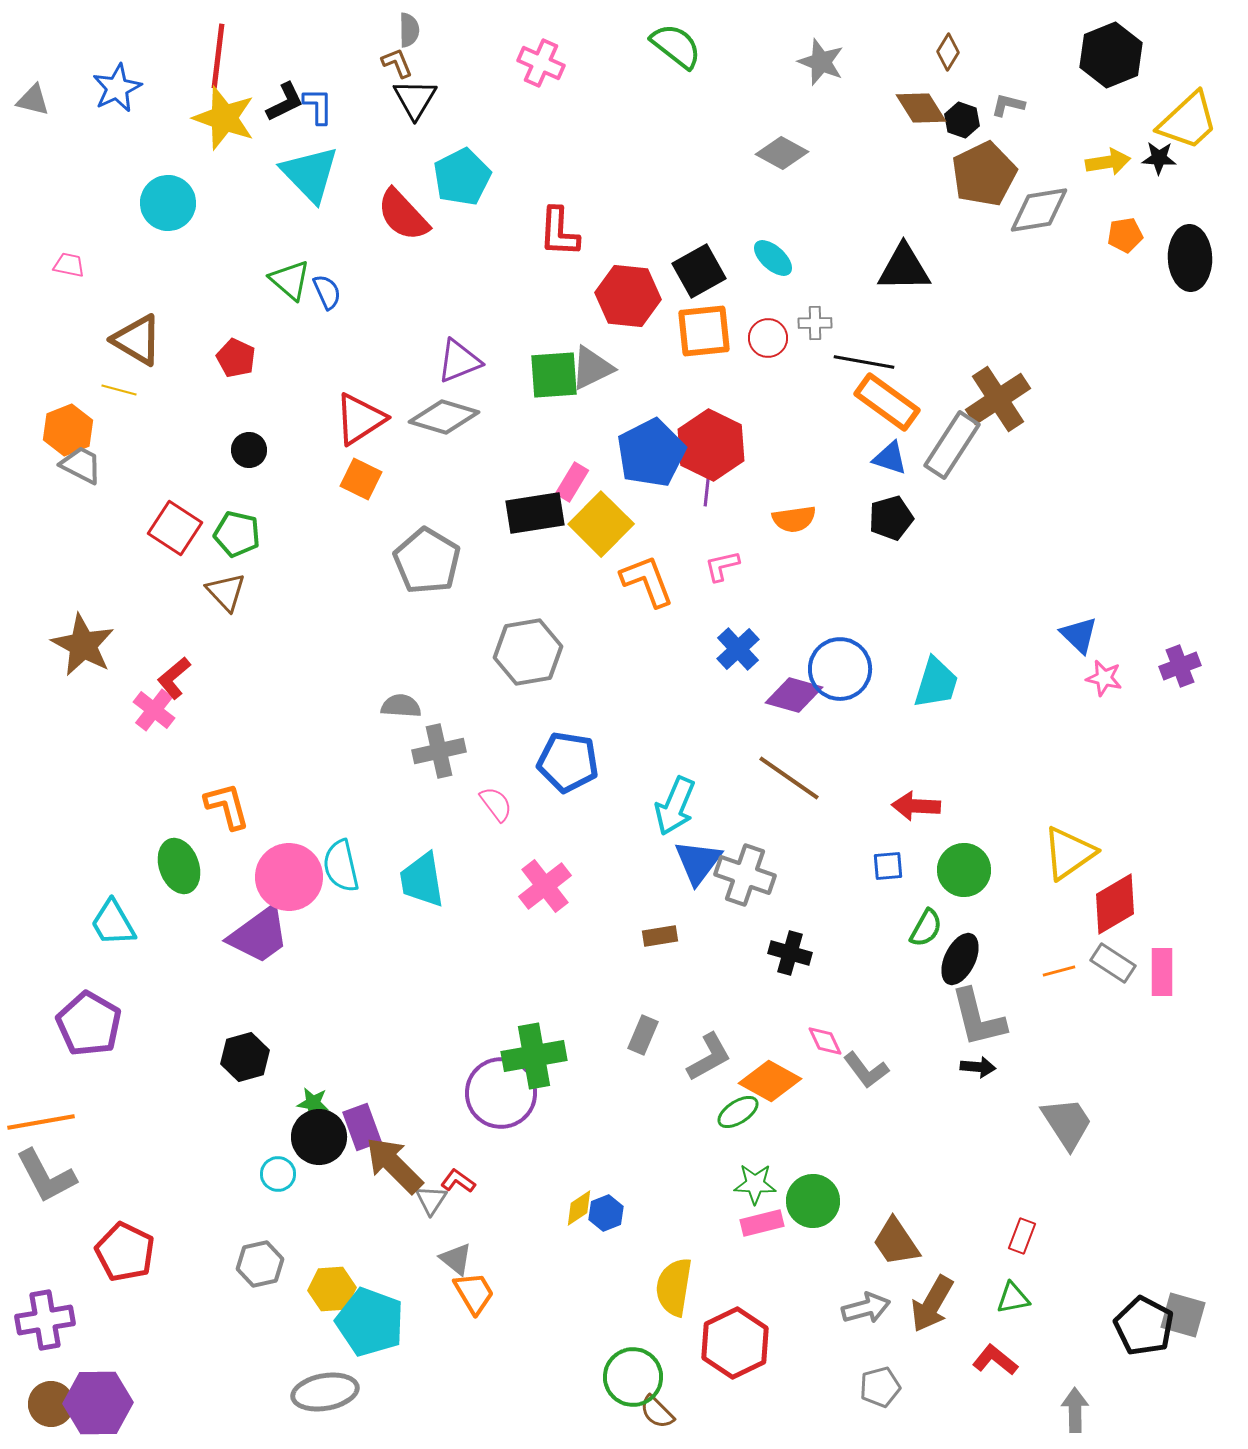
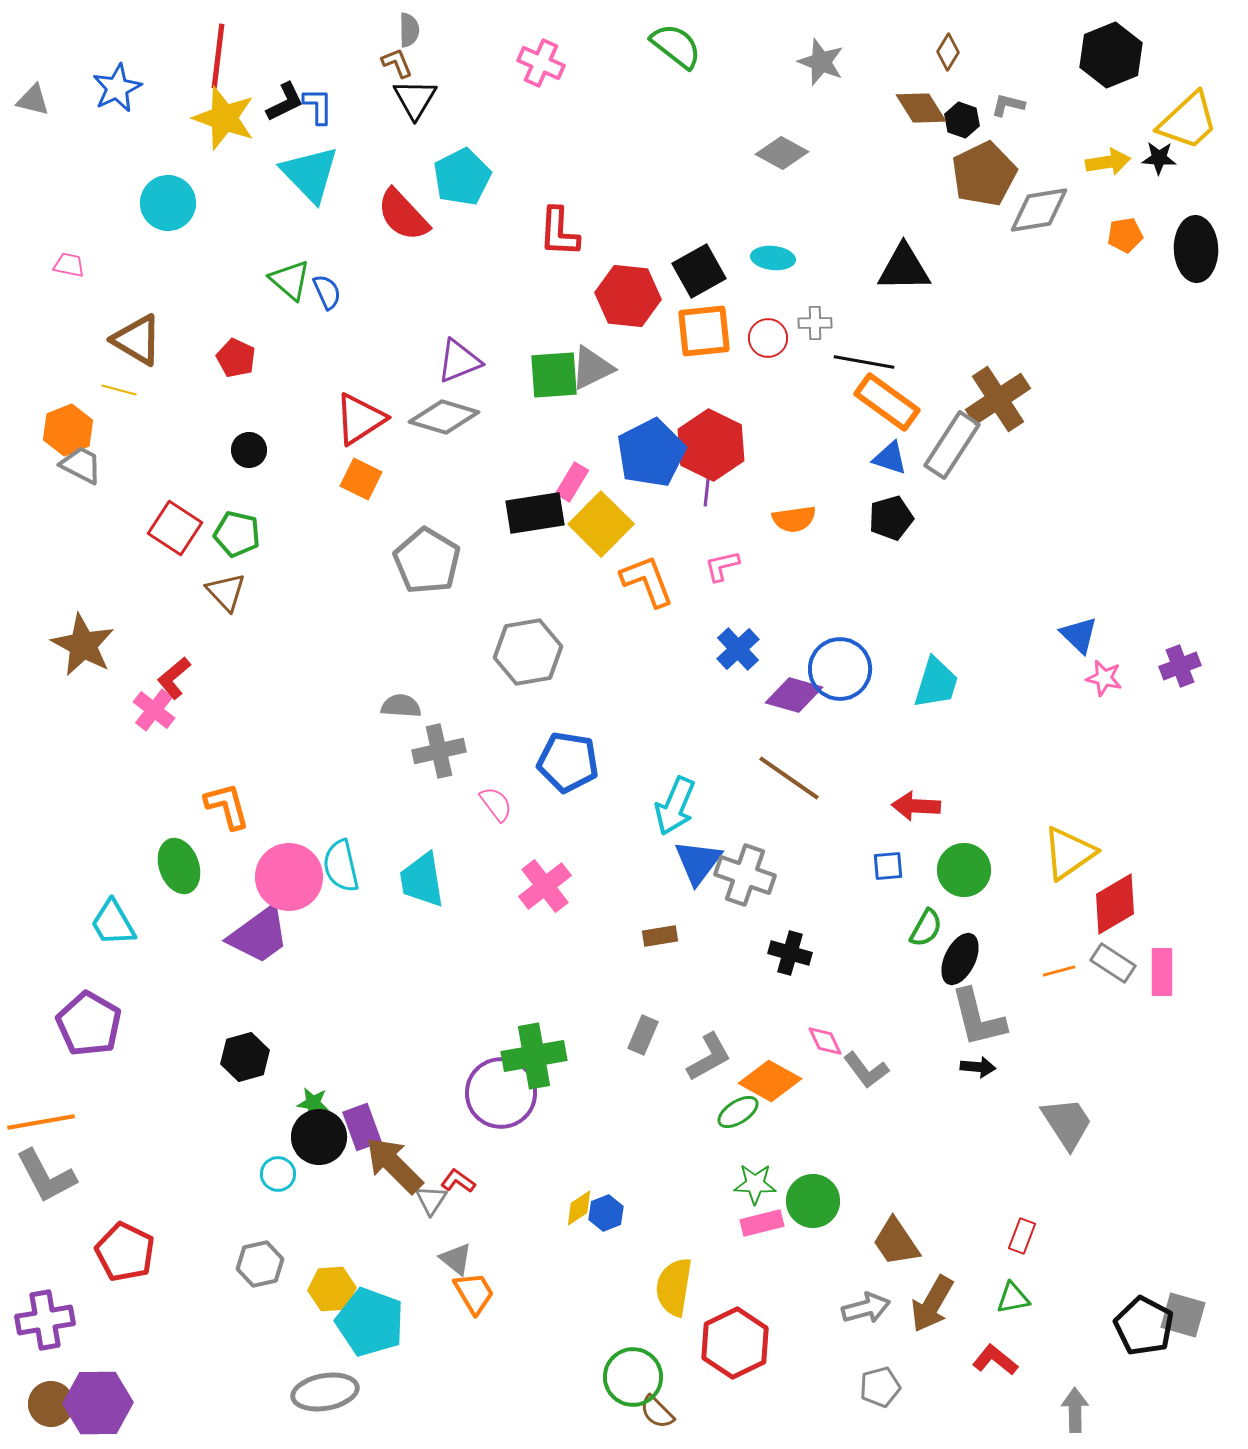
cyan ellipse at (773, 258): rotated 36 degrees counterclockwise
black ellipse at (1190, 258): moved 6 px right, 9 px up
